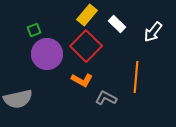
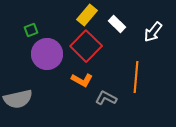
green square: moved 3 px left
